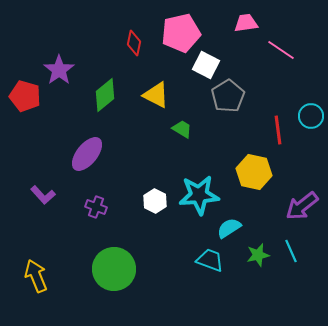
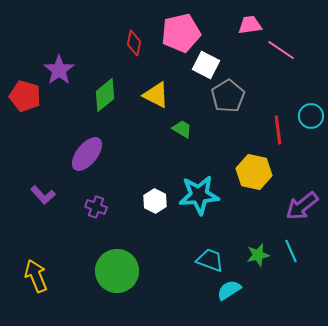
pink trapezoid: moved 4 px right, 2 px down
cyan semicircle: moved 62 px down
green circle: moved 3 px right, 2 px down
